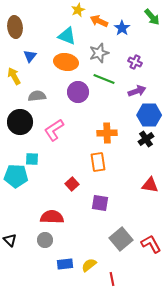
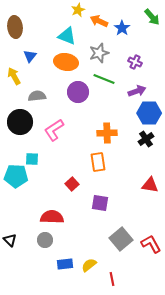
blue hexagon: moved 2 px up
